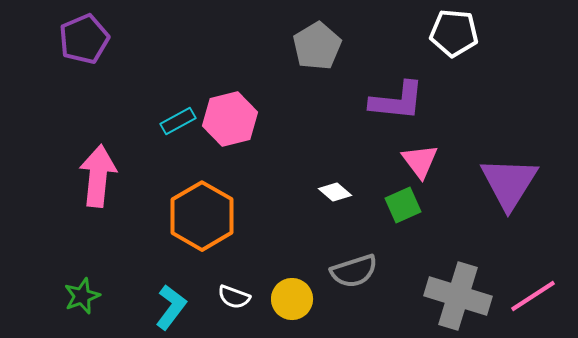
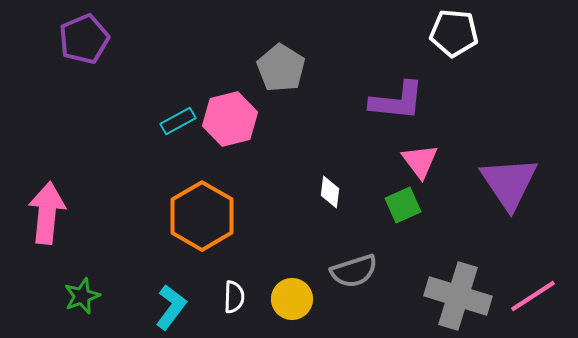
gray pentagon: moved 36 px left, 22 px down; rotated 9 degrees counterclockwise
pink arrow: moved 51 px left, 37 px down
purple triangle: rotated 6 degrees counterclockwise
white diamond: moved 5 px left; rotated 56 degrees clockwise
white semicircle: rotated 108 degrees counterclockwise
